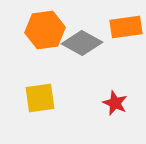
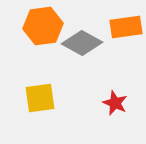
orange hexagon: moved 2 px left, 4 px up
